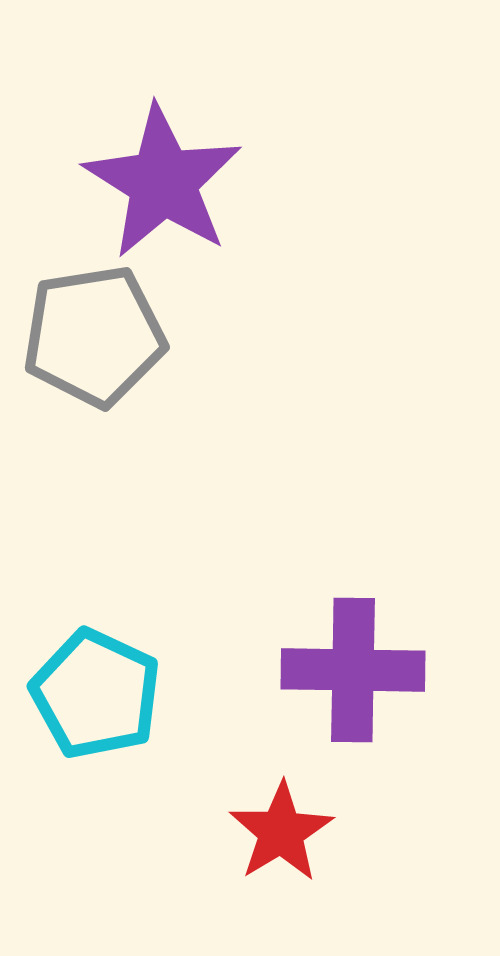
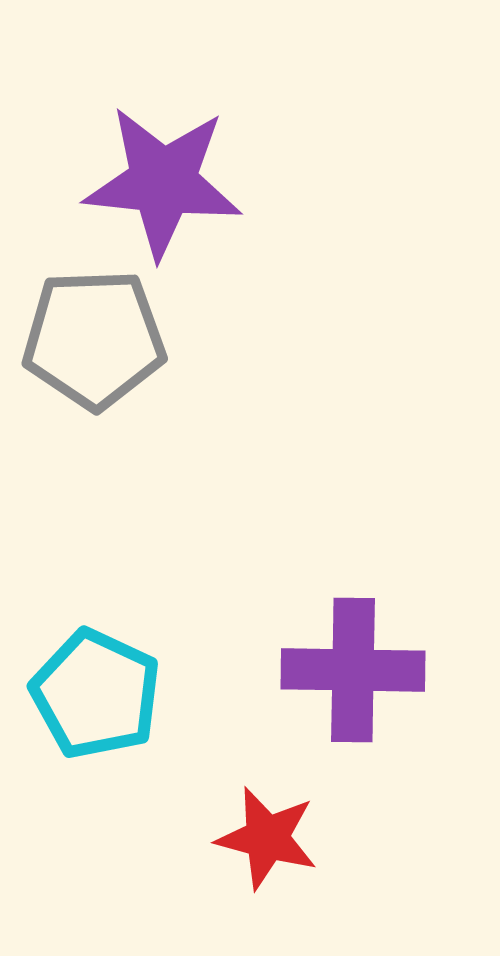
purple star: rotated 26 degrees counterclockwise
gray pentagon: moved 3 px down; rotated 7 degrees clockwise
red star: moved 14 px left, 6 px down; rotated 26 degrees counterclockwise
